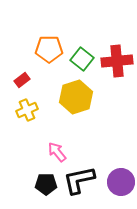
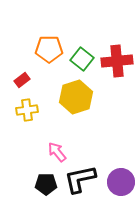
yellow cross: rotated 15 degrees clockwise
black L-shape: moved 1 px right, 1 px up
